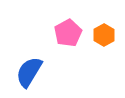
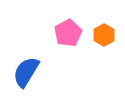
blue semicircle: moved 3 px left
